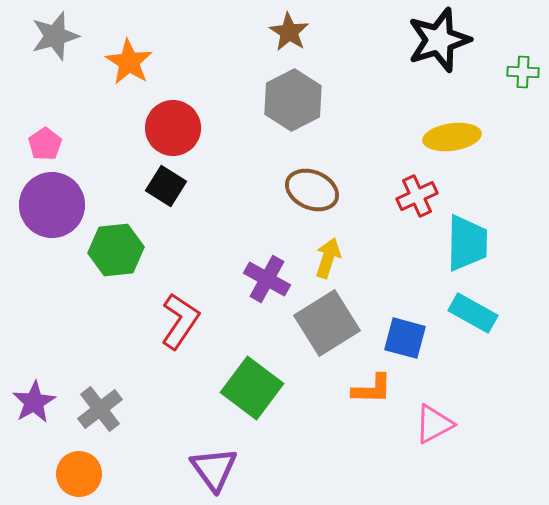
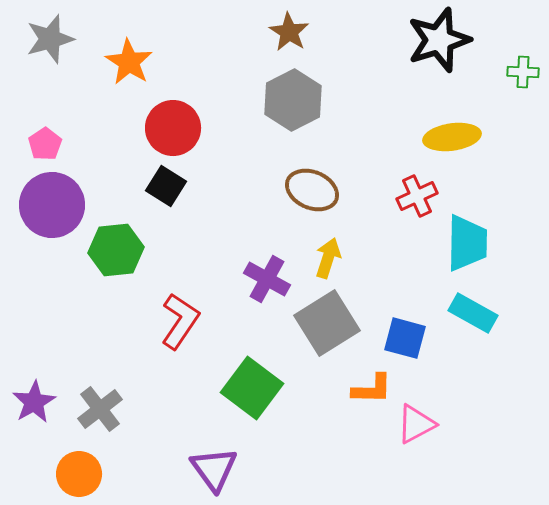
gray star: moved 5 px left, 3 px down
pink triangle: moved 18 px left
